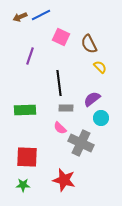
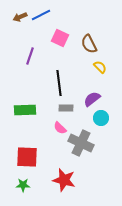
pink square: moved 1 px left, 1 px down
